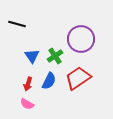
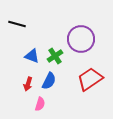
blue triangle: rotated 35 degrees counterclockwise
red trapezoid: moved 12 px right, 1 px down
pink semicircle: moved 13 px right; rotated 104 degrees counterclockwise
